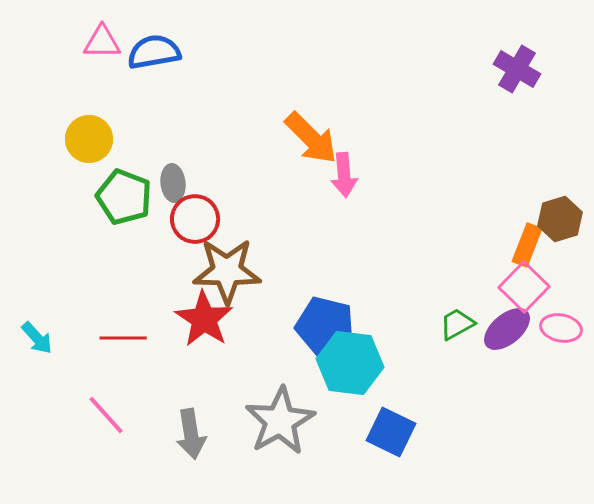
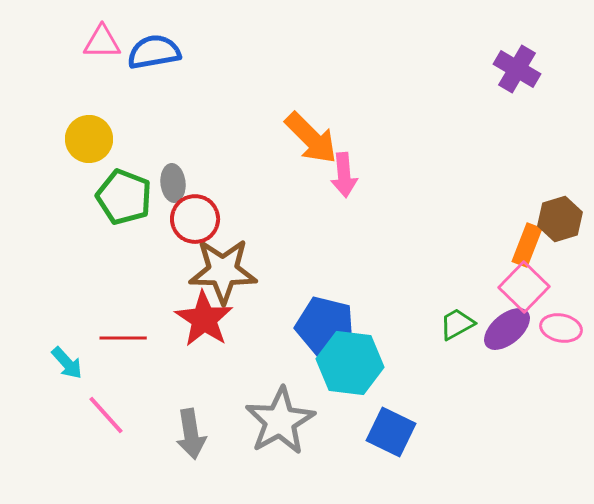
brown star: moved 4 px left
cyan arrow: moved 30 px right, 25 px down
